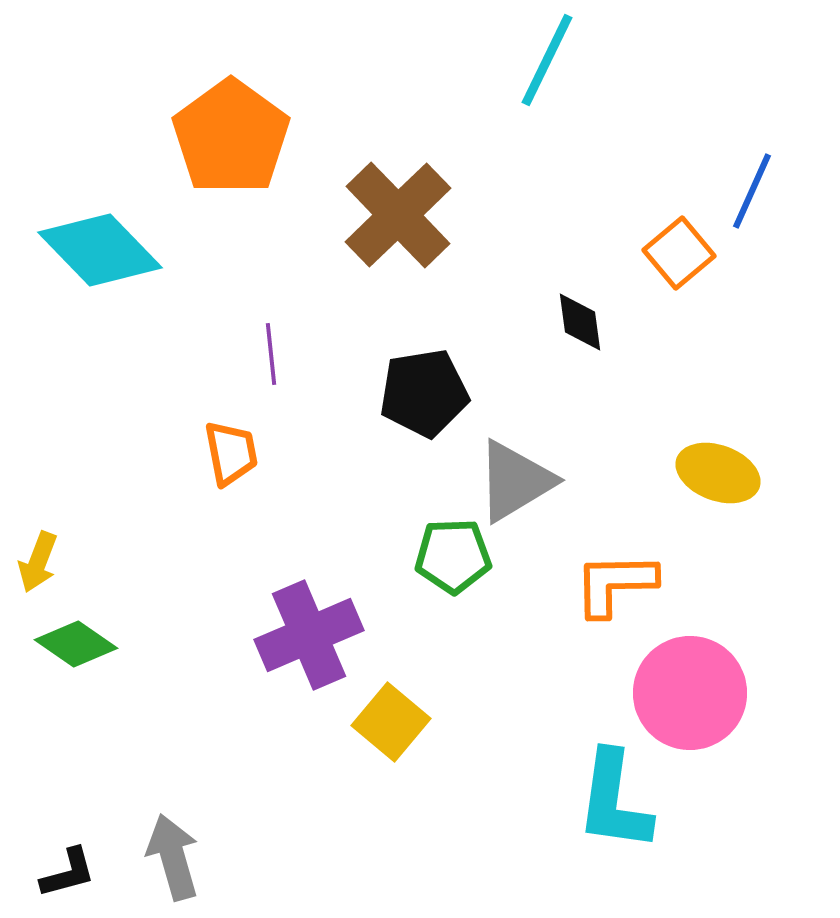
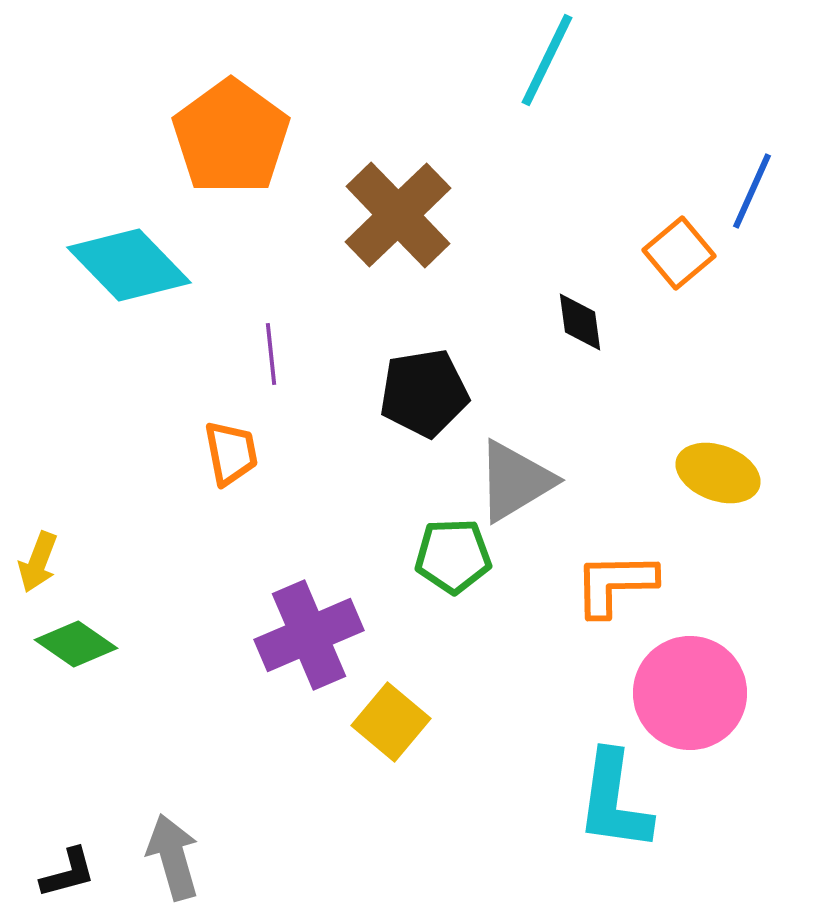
cyan diamond: moved 29 px right, 15 px down
